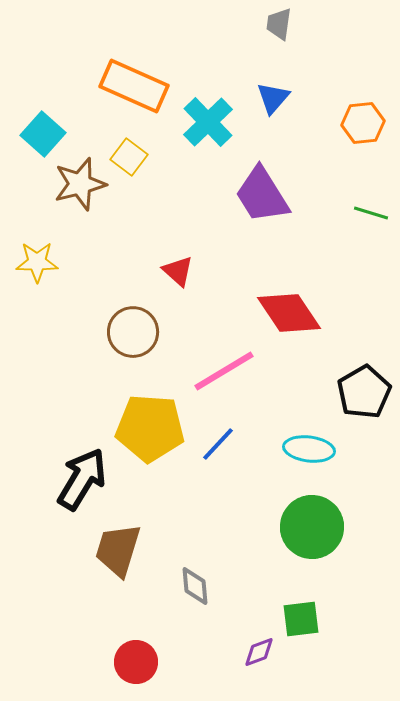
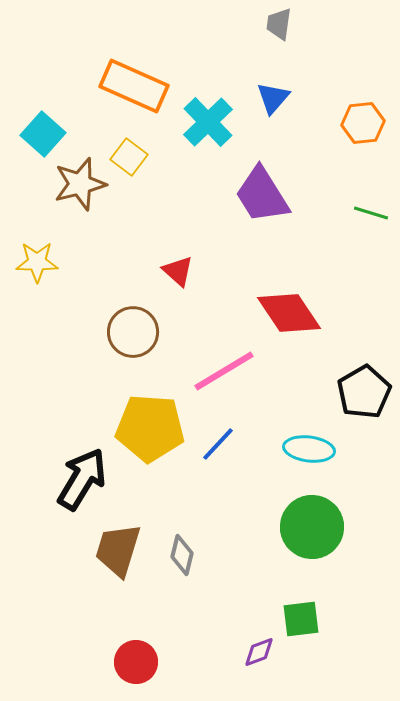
gray diamond: moved 13 px left, 31 px up; rotated 18 degrees clockwise
